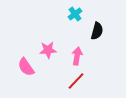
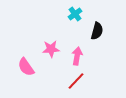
pink star: moved 3 px right, 1 px up
